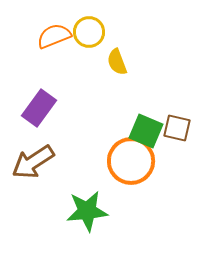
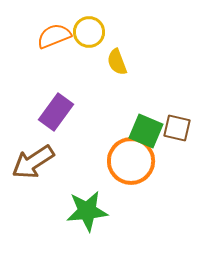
purple rectangle: moved 17 px right, 4 px down
